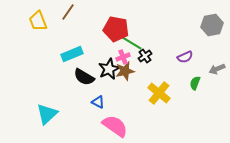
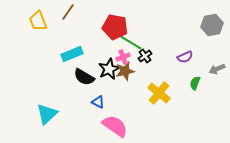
red pentagon: moved 1 px left, 2 px up
